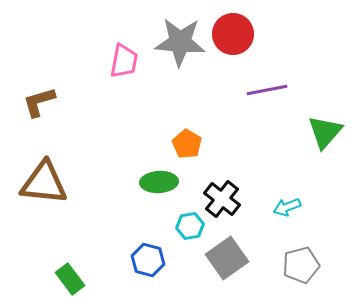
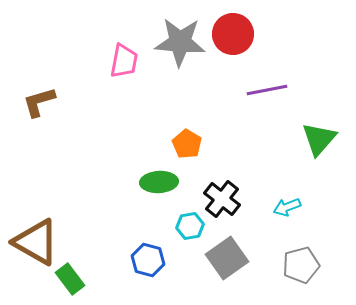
green triangle: moved 6 px left, 7 px down
brown triangle: moved 8 px left, 59 px down; rotated 24 degrees clockwise
